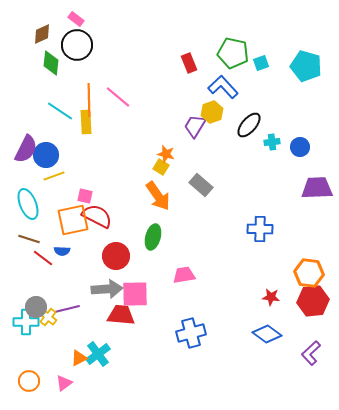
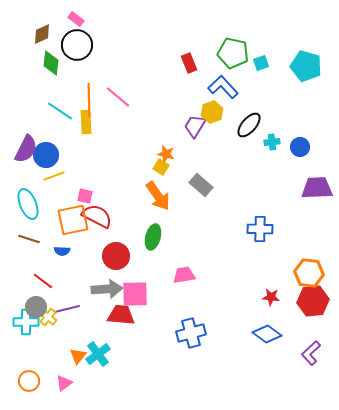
red line at (43, 258): moved 23 px down
orange triangle at (79, 358): moved 1 px left, 2 px up; rotated 24 degrees counterclockwise
